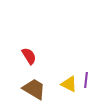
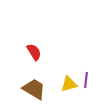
red semicircle: moved 5 px right, 4 px up
yellow triangle: rotated 42 degrees counterclockwise
